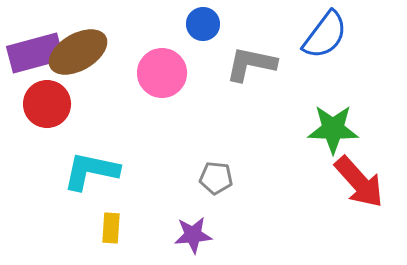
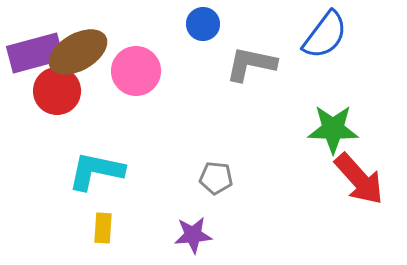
pink circle: moved 26 px left, 2 px up
red circle: moved 10 px right, 13 px up
cyan L-shape: moved 5 px right
red arrow: moved 3 px up
yellow rectangle: moved 8 px left
